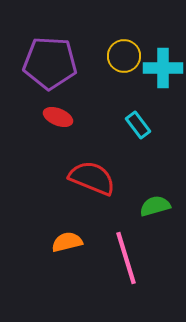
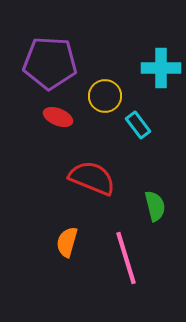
yellow circle: moved 19 px left, 40 px down
cyan cross: moved 2 px left
green semicircle: rotated 92 degrees clockwise
orange semicircle: rotated 60 degrees counterclockwise
